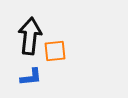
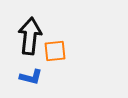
blue L-shape: rotated 20 degrees clockwise
